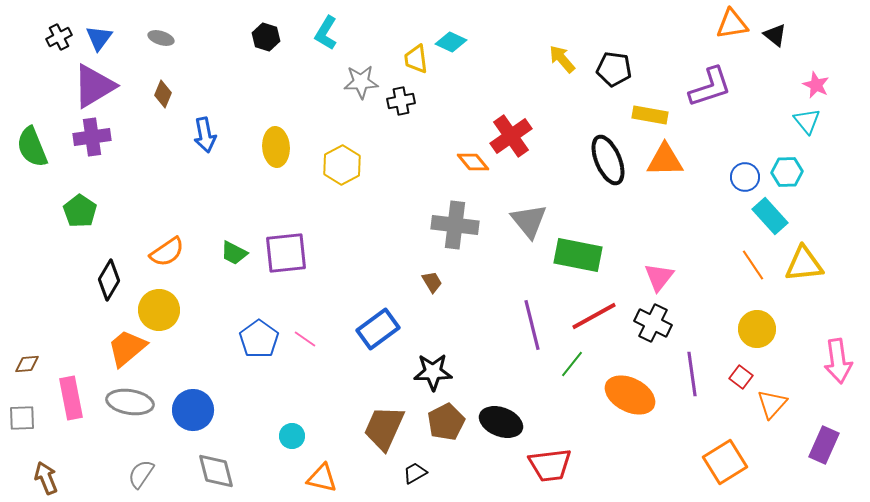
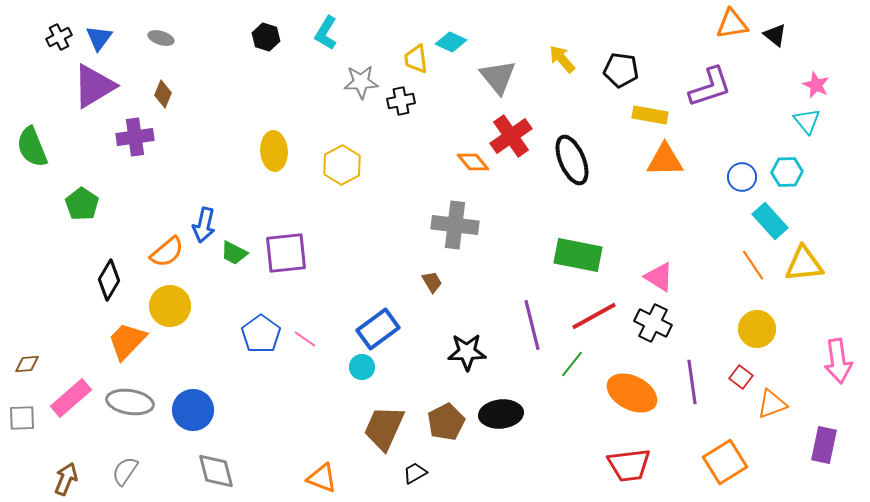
black pentagon at (614, 69): moved 7 px right, 1 px down
blue arrow at (205, 135): moved 1 px left, 90 px down; rotated 24 degrees clockwise
purple cross at (92, 137): moved 43 px right
yellow ellipse at (276, 147): moved 2 px left, 4 px down
black ellipse at (608, 160): moved 36 px left
blue circle at (745, 177): moved 3 px left
green pentagon at (80, 211): moved 2 px right, 7 px up
cyan rectangle at (770, 216): moved 5 px down
gray triangle at (529, 221): moved 31 px left, 144 px up
orange semicircle at (167, 252): rotated 6 degrees counterclockwise
pink triangle at (659, 277): rotated 36 degrees counterclockwise
yellow circle at (159, 310): moved 11 px right, 4 px up
blue pentagon at (259, 339): moved 2 px right, 5 px up
orange trapezoid at (127, 348): moved 7 px up; rotated 6 degrees counterclockwise
black star at (433, 372): moved 34 px right, 20 px up
purple line at (692, 374): moved 8 px down
orange ellipse at (630, 395): moved 2 px right, 2 px up
pink rectangle at (71, 398): rotated 60 degrees clockwise
orange triangle at (772, 404): rotated 28 degrees clockwise
black ellipse at (501, 422): moved 8 px up; rotated 27 degrees counterclockwise
cyan circle at (292, 436): moved 70 px right, 69 px up
purple rectangle at (824, 445): rotated 12 degrees counterclockwise
red trapezoid at (550, 465): moved 79 px right
gray semicircle at (141, 474): moved 16 px left, 3 px up
brown arrow at (46, 478): moved 20 px right, 1 px down; rotated 44 degrees clockwise
orange triangle at (322, 478): rotated 8 degrees clockwise
